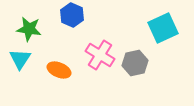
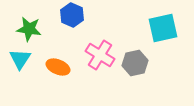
cyan square: rotated 12 degrees clockwise
orange ellipse: moved 1 px left, 3 px up
